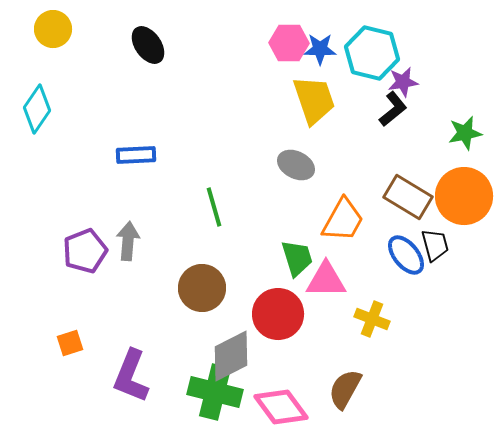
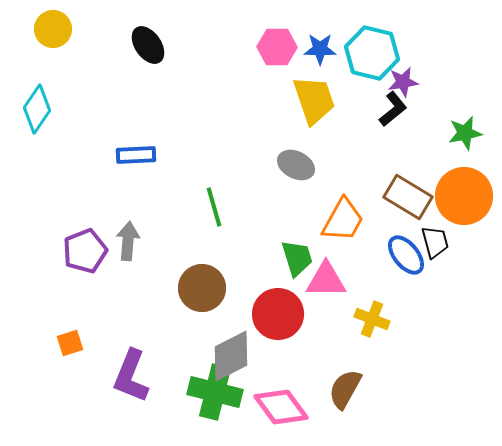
pink hexagon: moved 12 px left, 4 px down
black trapezoid: moved 3 px up
